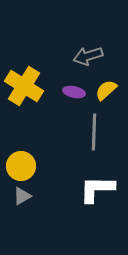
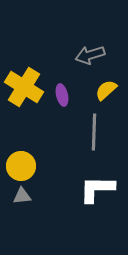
gray arrow: moved 2 px right, 1 px up
yellow cross: moved 1 px down
purple ellipse: moved 12 px left, 3 px down; rotated 65 degrees clockwise
gray triangle: rotated 24 degrees clockwise
